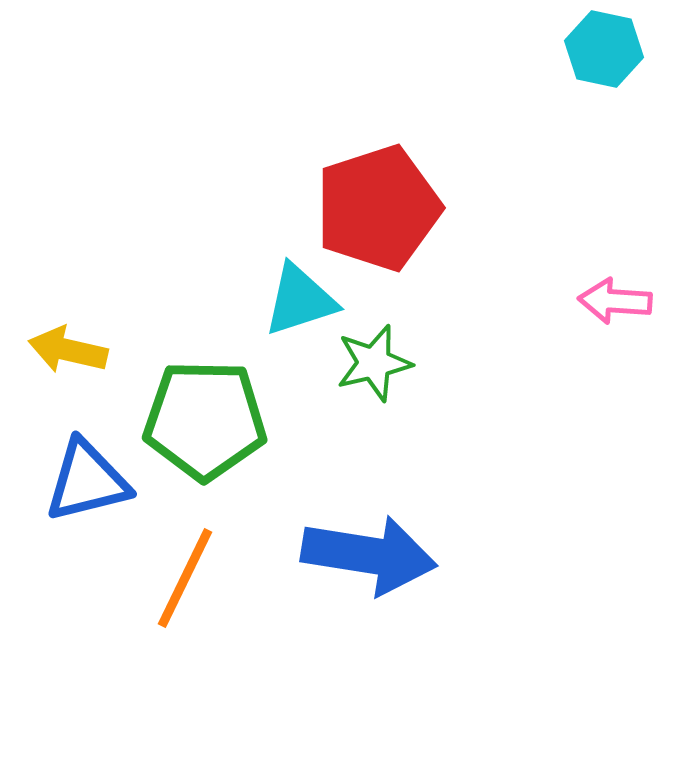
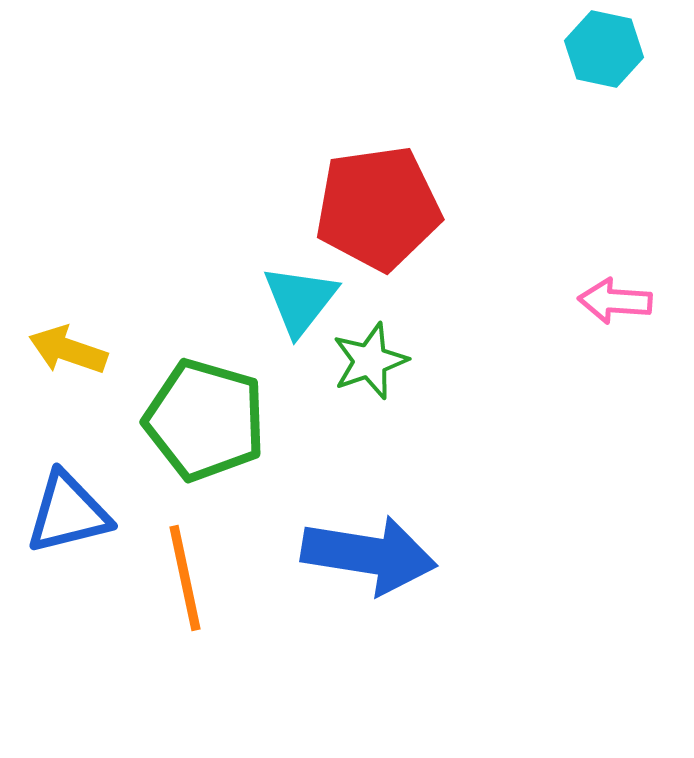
red pentagon: rotated 10 degrees clockwise
cyan triangle: rotated 34 degrees counterclockwise
yellow arrow: rotated 6 degrees clockwise
green star: moved 4 px left, 2 px up; rotated 6 degrees counterclockwise
green pentagon: rotated 15 degrees clockwise
blue triangle: moved 19 px left, 32 px down
orange line: rotated 38 degrees counterclockwise
